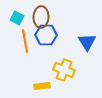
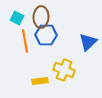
blue triangle: moved 1 px right; rotated 18 degrees clockwise
yellow rectangle: moved 2 px left, 5 px up
